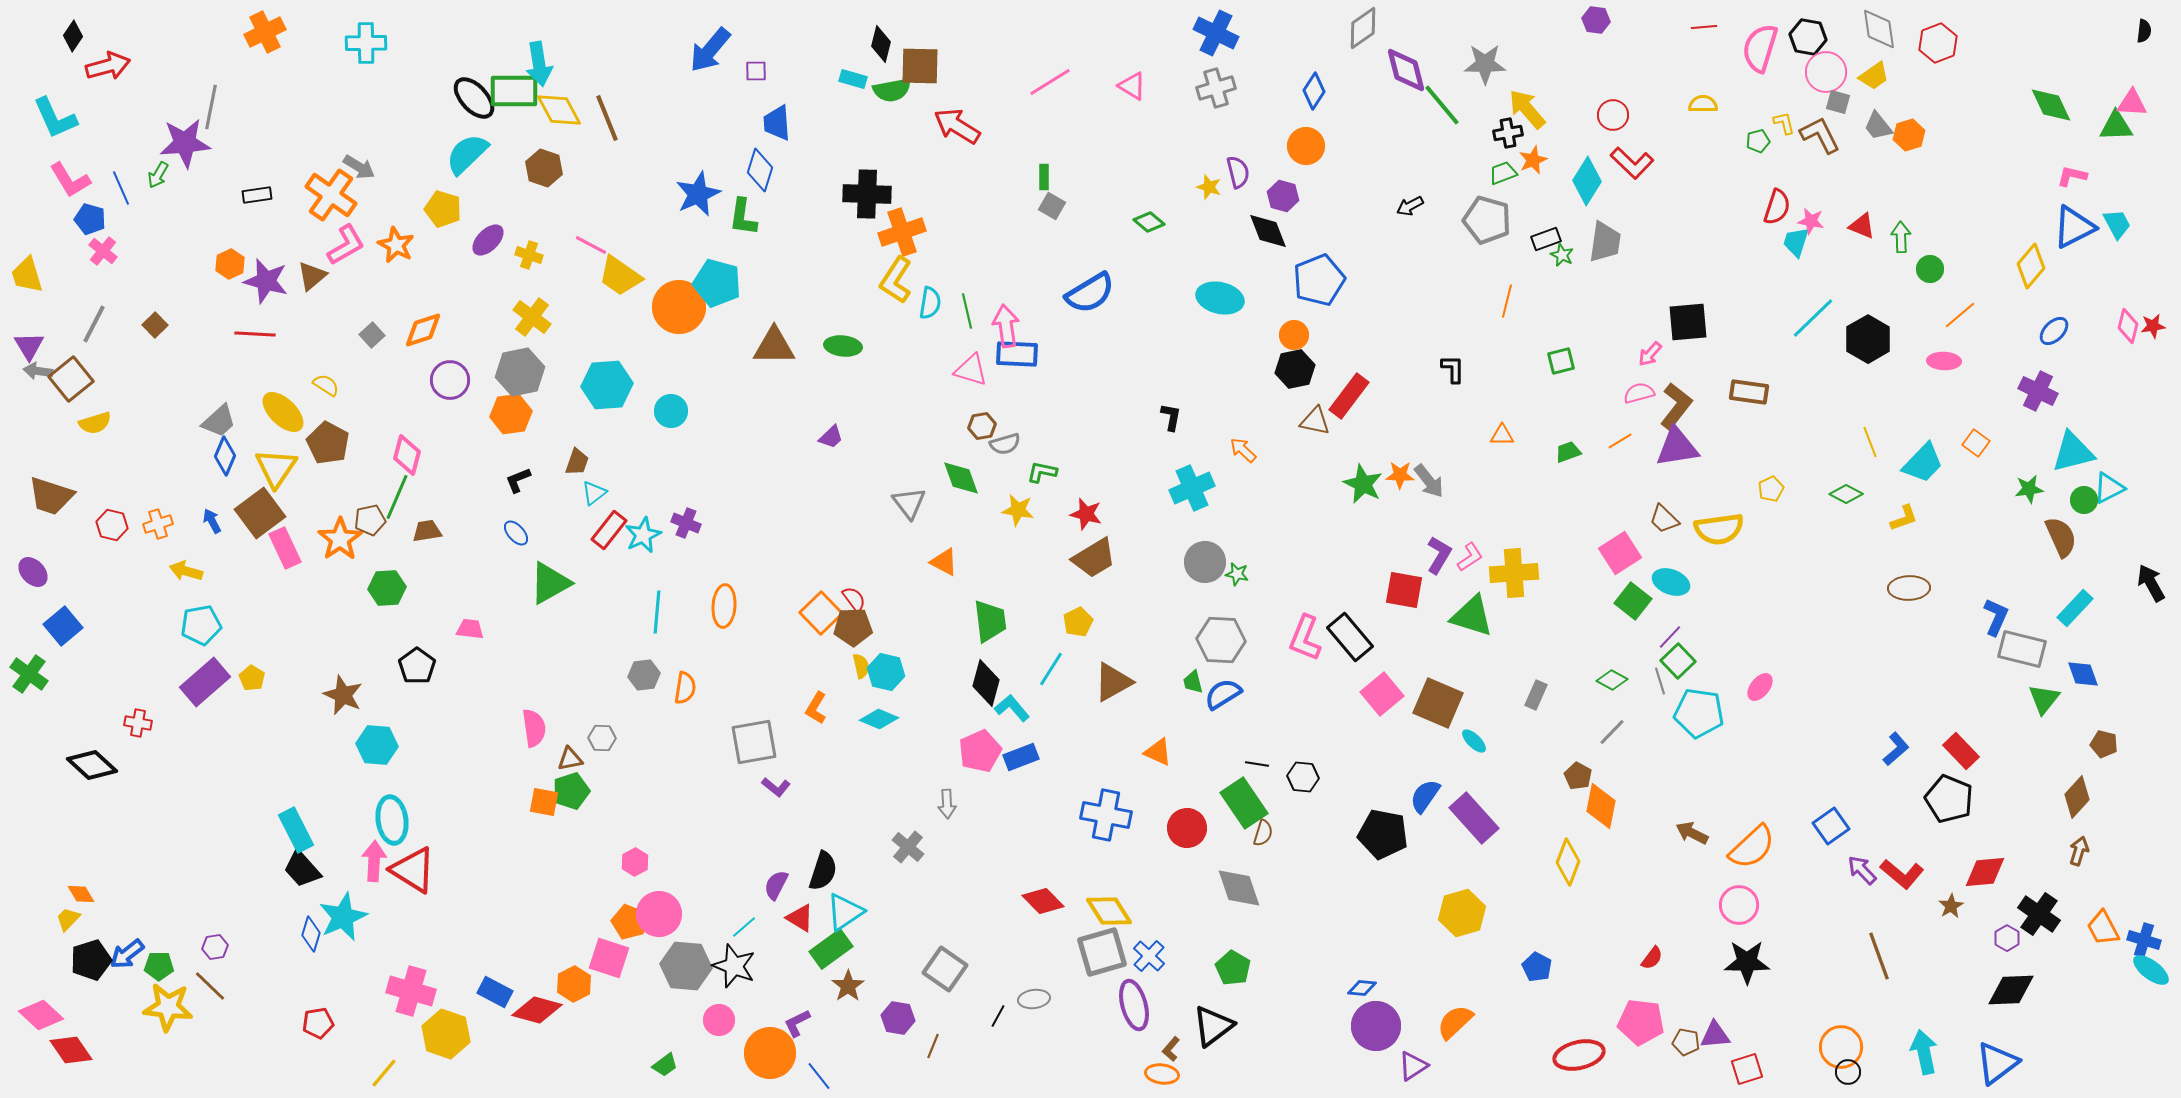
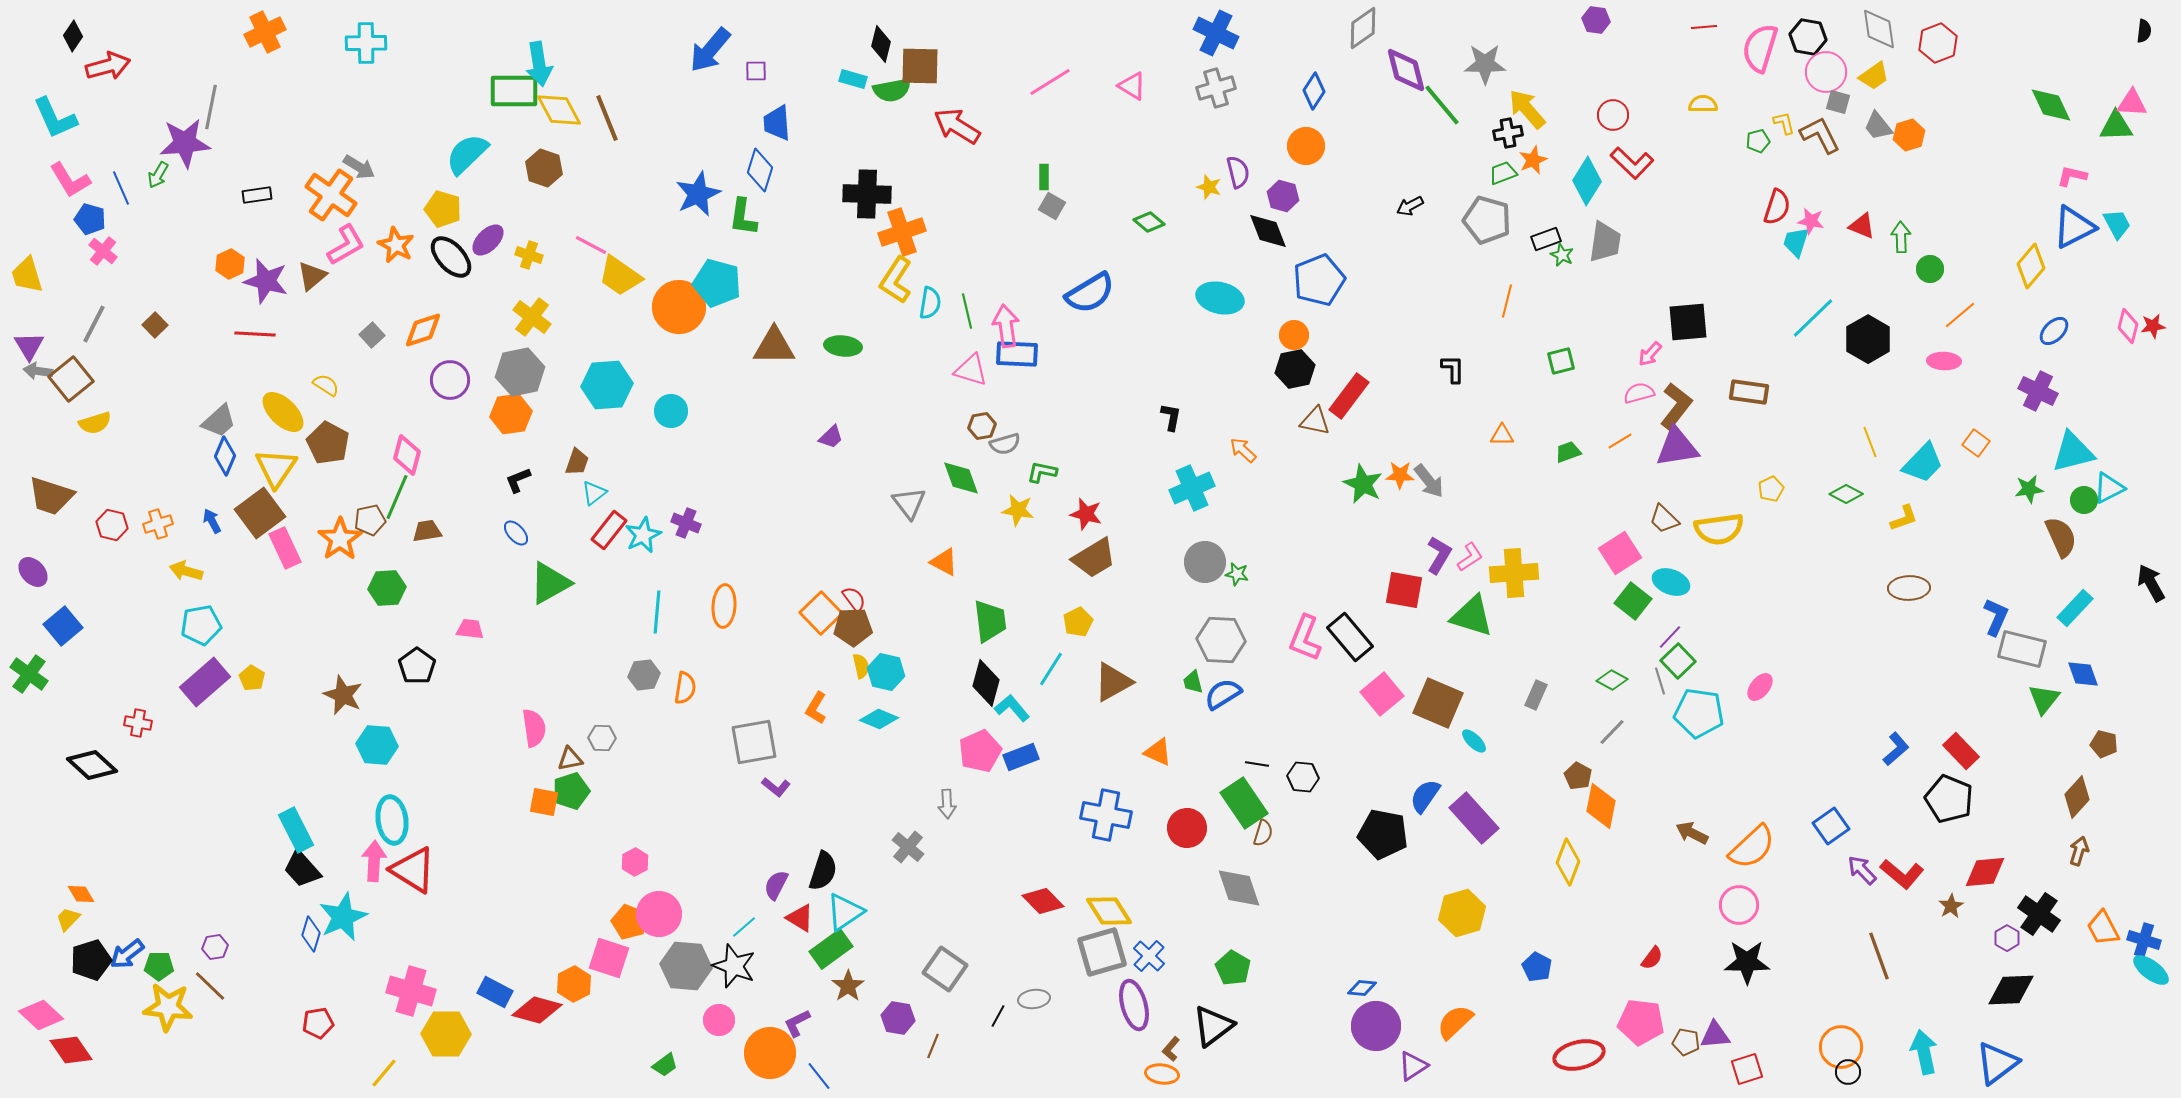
black ellipse at (474, 98): moved 23 px left, 159 px down
yellow hexagon at (446, 1034): rotated 18 degrees counterclockwise
